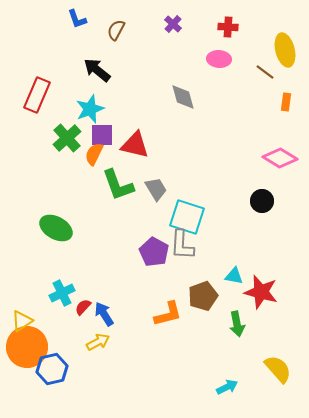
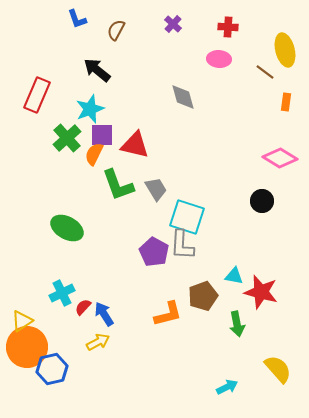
green ellipse: moved 11 px right
